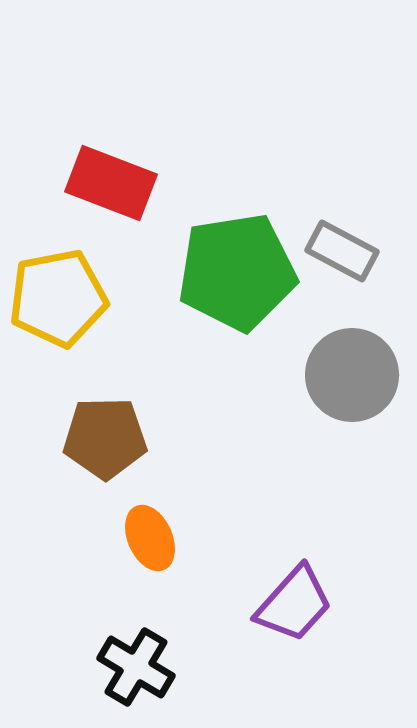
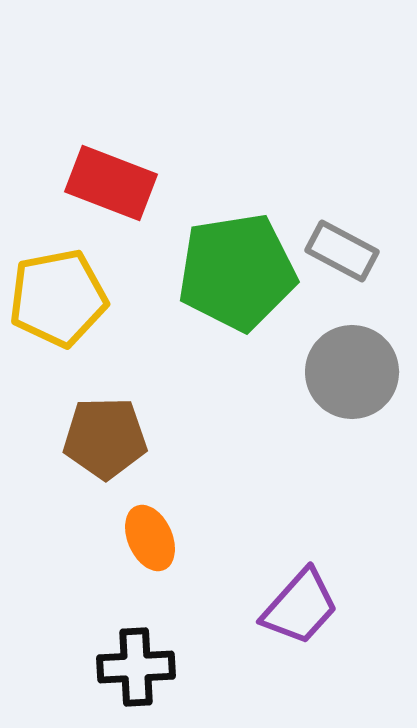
gray circle: moved 3 px up
purple trapezoid: moved 6 px right, 3 px down
black cross: rotated 34 degrees counterclockwise
